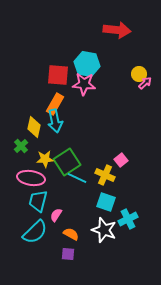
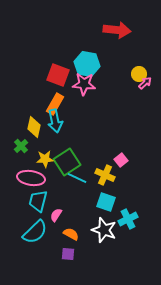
red square: rotated 15 degrees clockwise
